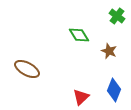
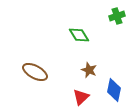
green cross: rotated 35 degrees clockwise
brown star: moved 20 px left, 19 px down
brown ellipse: moved 8 px right, 3 px down
blue diamond: rotated 10 degrees counterclockwise
